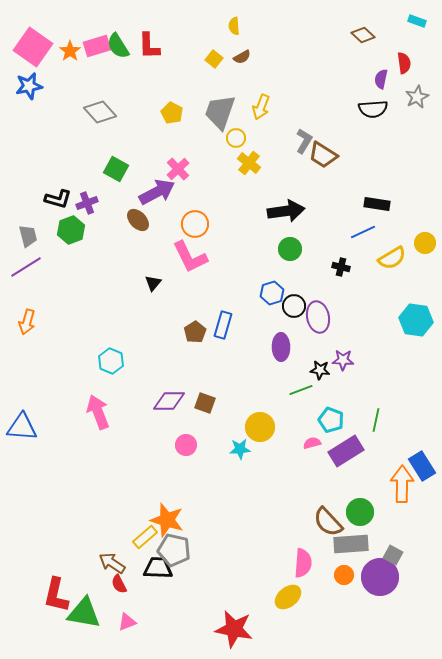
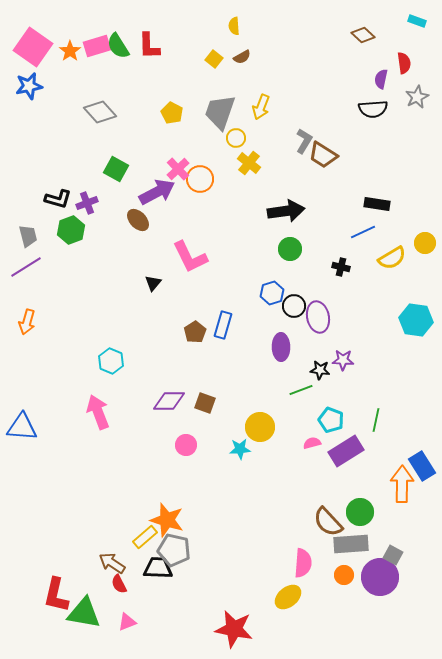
orange circle at (195, 224): moved 5 px right, 45 px up
